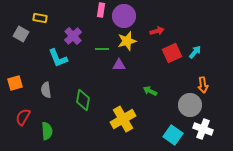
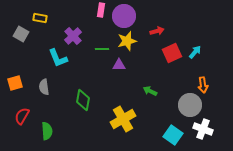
gray semicircle: moved 2 px left, 3 px up
red semicircle: moved 1 px left, 1 px up
